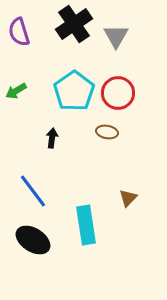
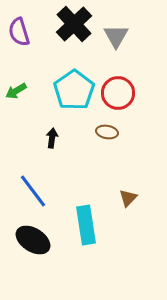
black cross: rotated 9 degrees counterclockwise
cyan pentagon: moved 1 px up
